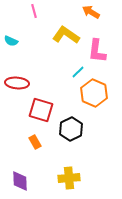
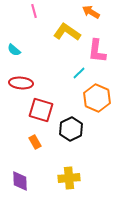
yellow L-shape: moved 1 px right, 3 px up
cyan semicircle: moved 3 px right, 9 px down; rotated 16 degrees clockwise
cyan line: moved 1 px right, 1 px down
red ellipse: moved 4 px right
orange hexagon: moved 3 px right, 5 px down
